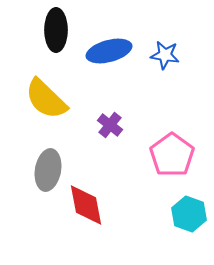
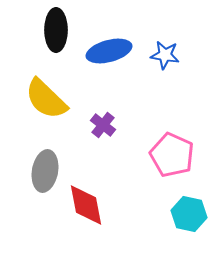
purple cross: moved 7 px left
pink pentagon: rotated 12 degrees counterclockwise
gray ellipse: moved 3 px left, 1 px down
cyan hexagon: rotated 8 degrees counterclockwise
